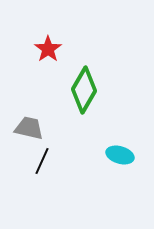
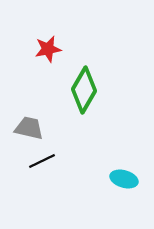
red star: rotated 24 degrees clockwise
cyan ellipse: moved 4 px right, 24 px down
black line: rotated 40 degrees clockwise
